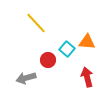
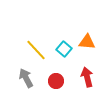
yellow line: moved 27 px down
cyan square: moved 3 px left
red circle: moved 8 px right, 21 px down
gray arrow: rotated 78 degrees clockwise
